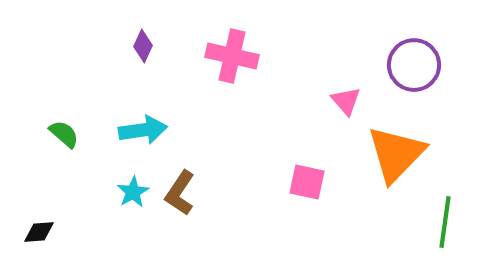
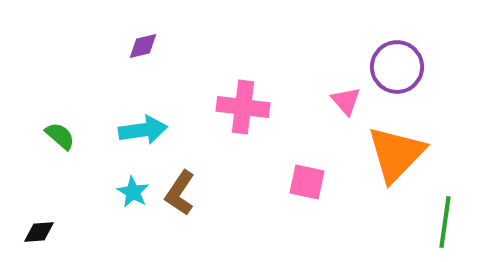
purple diamond: rotated 52 degrees clockwise
pink cross: moved 11 px right, 51 px down; rotated 6 degrees counterclockwise
purple circle: moved 17 px left, 2 px down
green semicircle: moved 4 px left, 2 px down
cyan star: rotated 12 degrees counterclockwise
